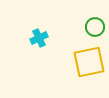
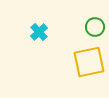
cyan cross: moved 6 px up; rotated 18 degrees counterclockwise
